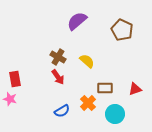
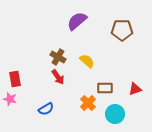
brown pentagon: rotated 25 degrees counterclockwise
blue semicircle: moved 16 px left, 2 px up
